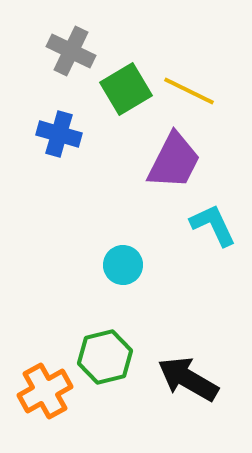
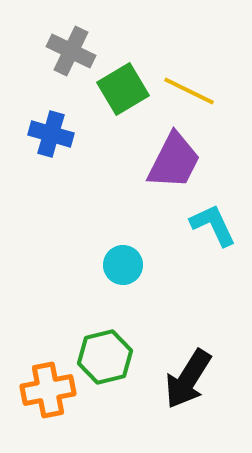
green square: moved 3 px left
blue cross: moved 8 px left
black arrow: rotated 88 degrees counterclockwise
orange cross: moved 3 px right, 1 px up; rotated 18 degrees clockwise
